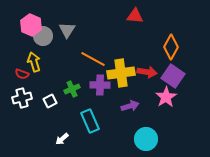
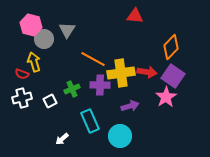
pink hexagon: rotated 10 degrees counterclockwise
gray circle: moved 1 px right, 3 px down
orange diamond: rotated 15 degrees clockwise
cyan circle: moved 26 px left, 3 px up
